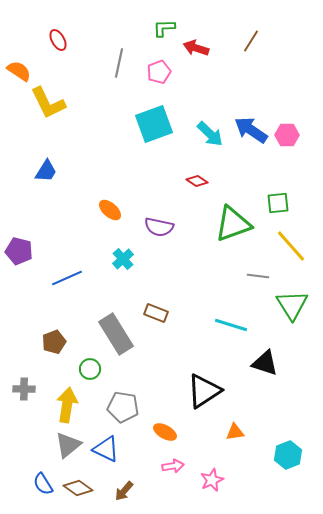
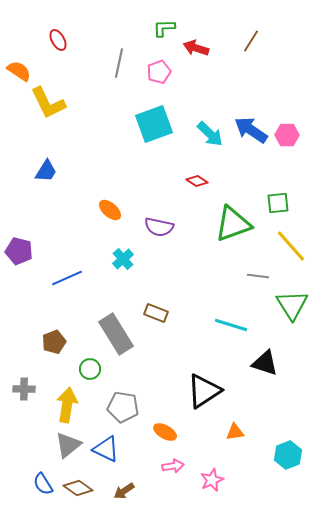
brown arrow at (124, 491): rotated 15 degrees clockwise
